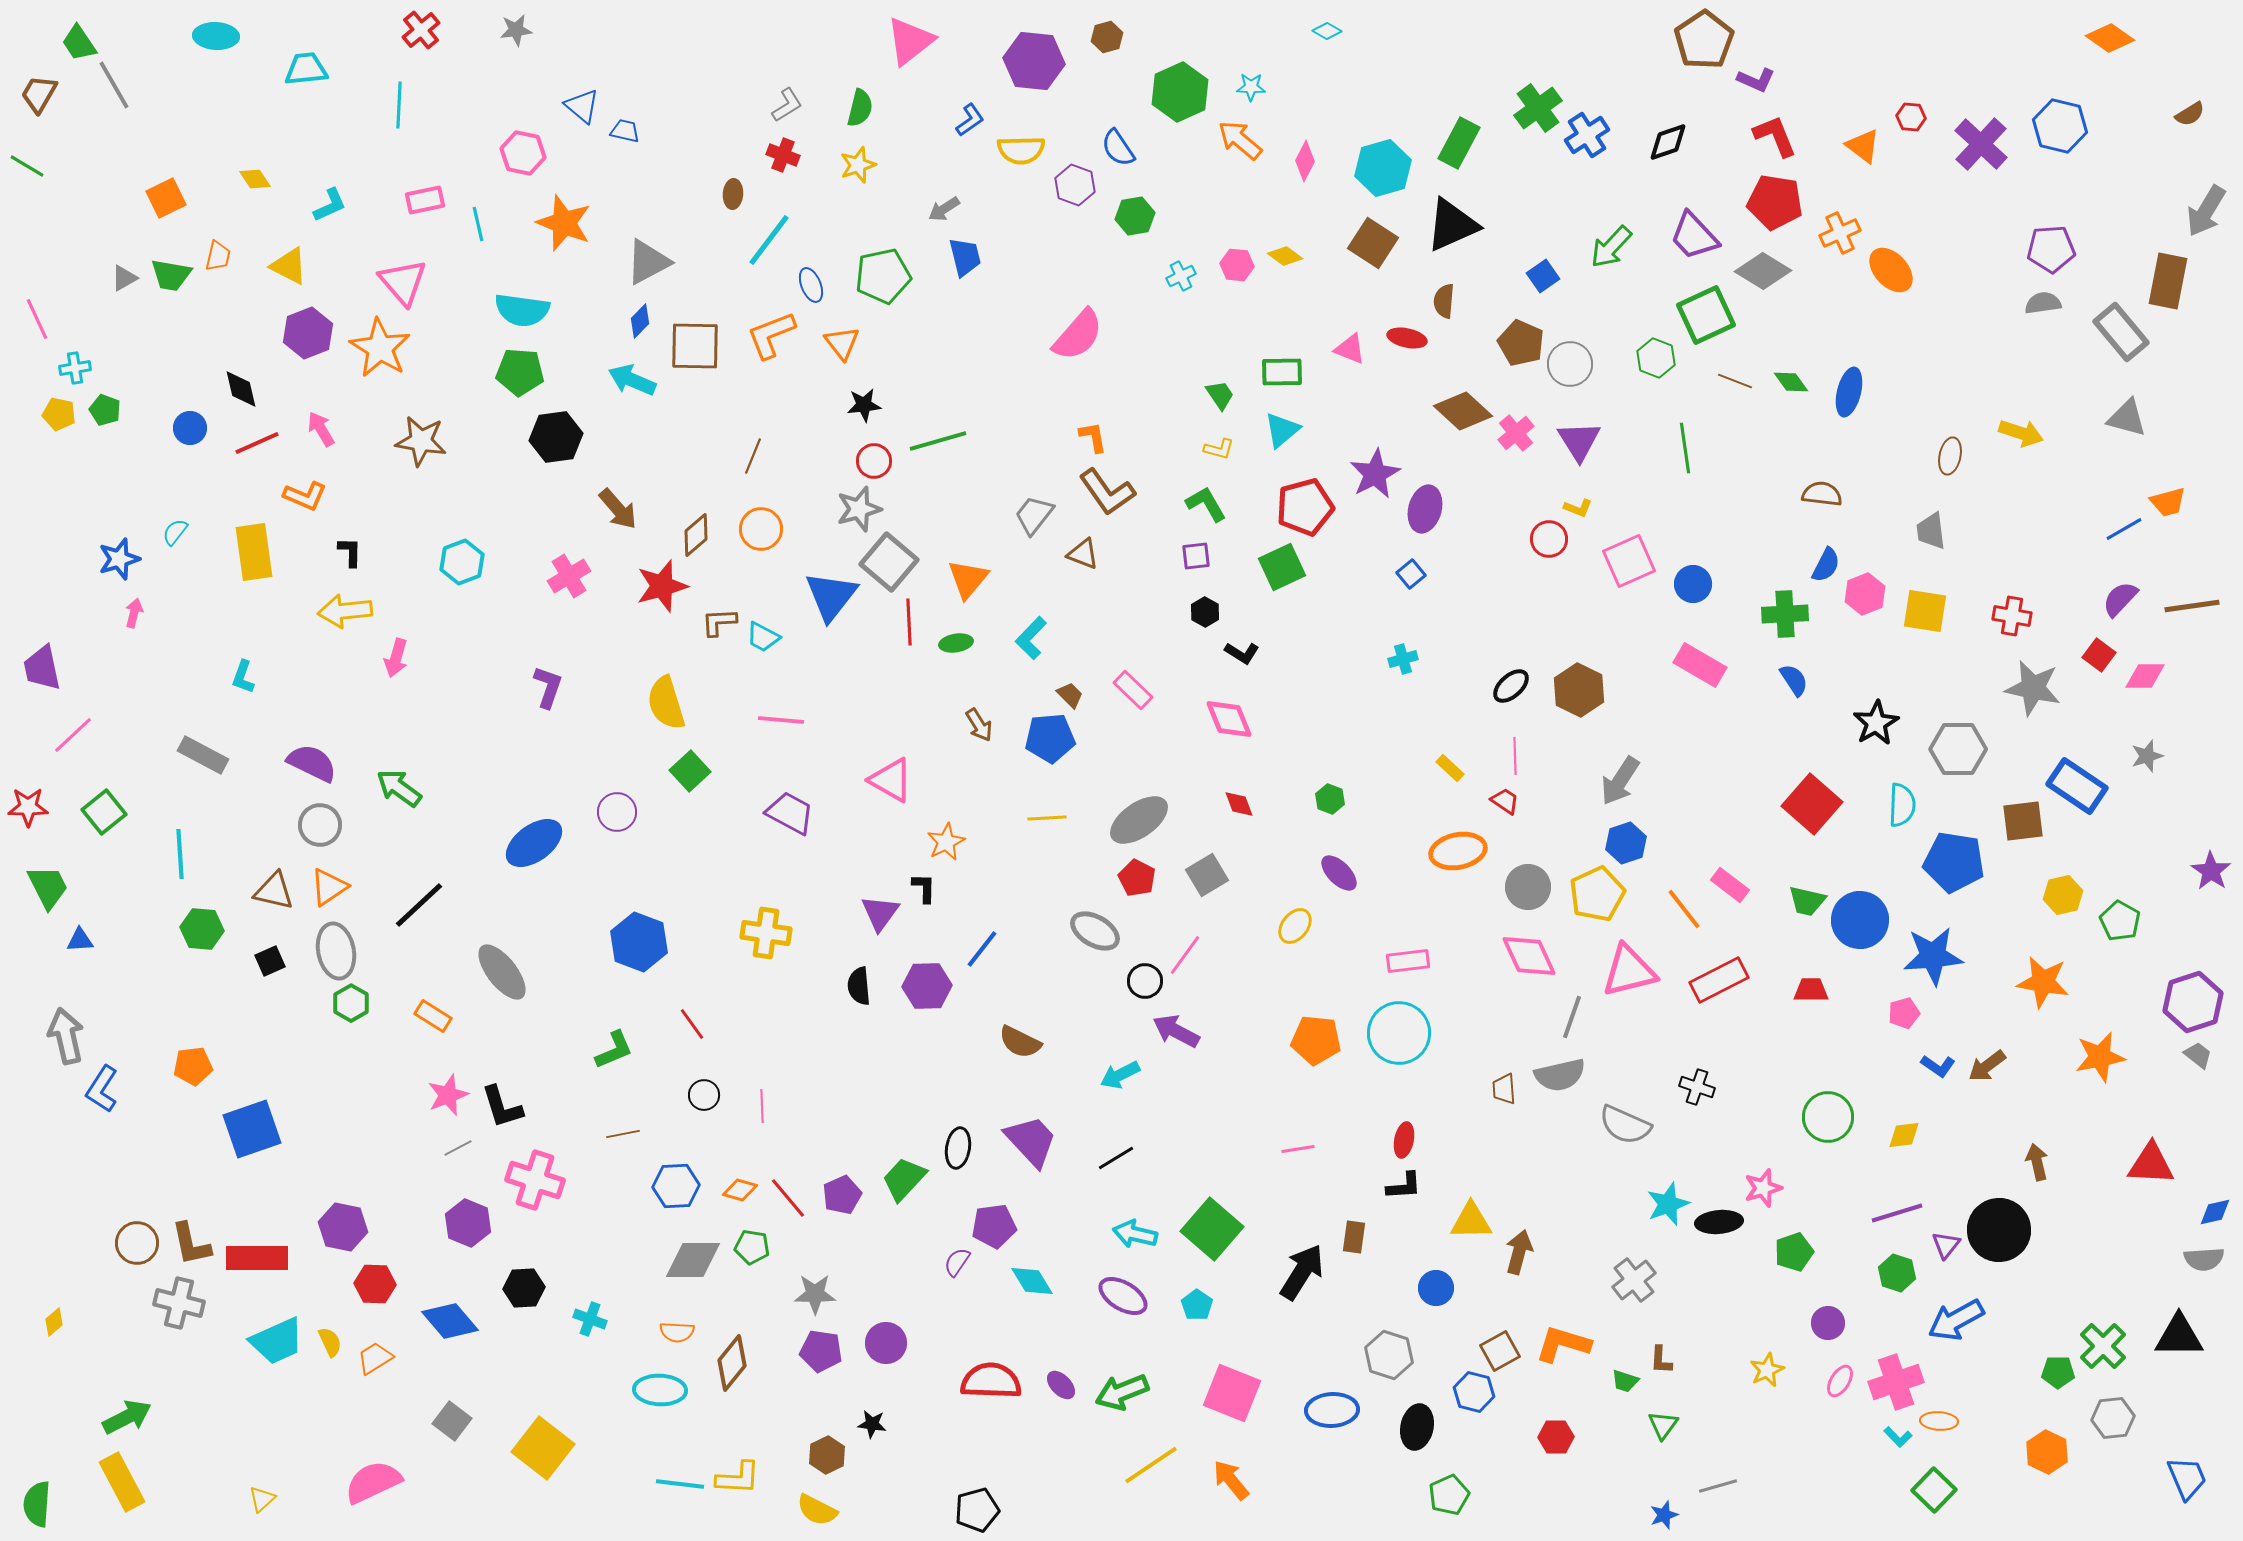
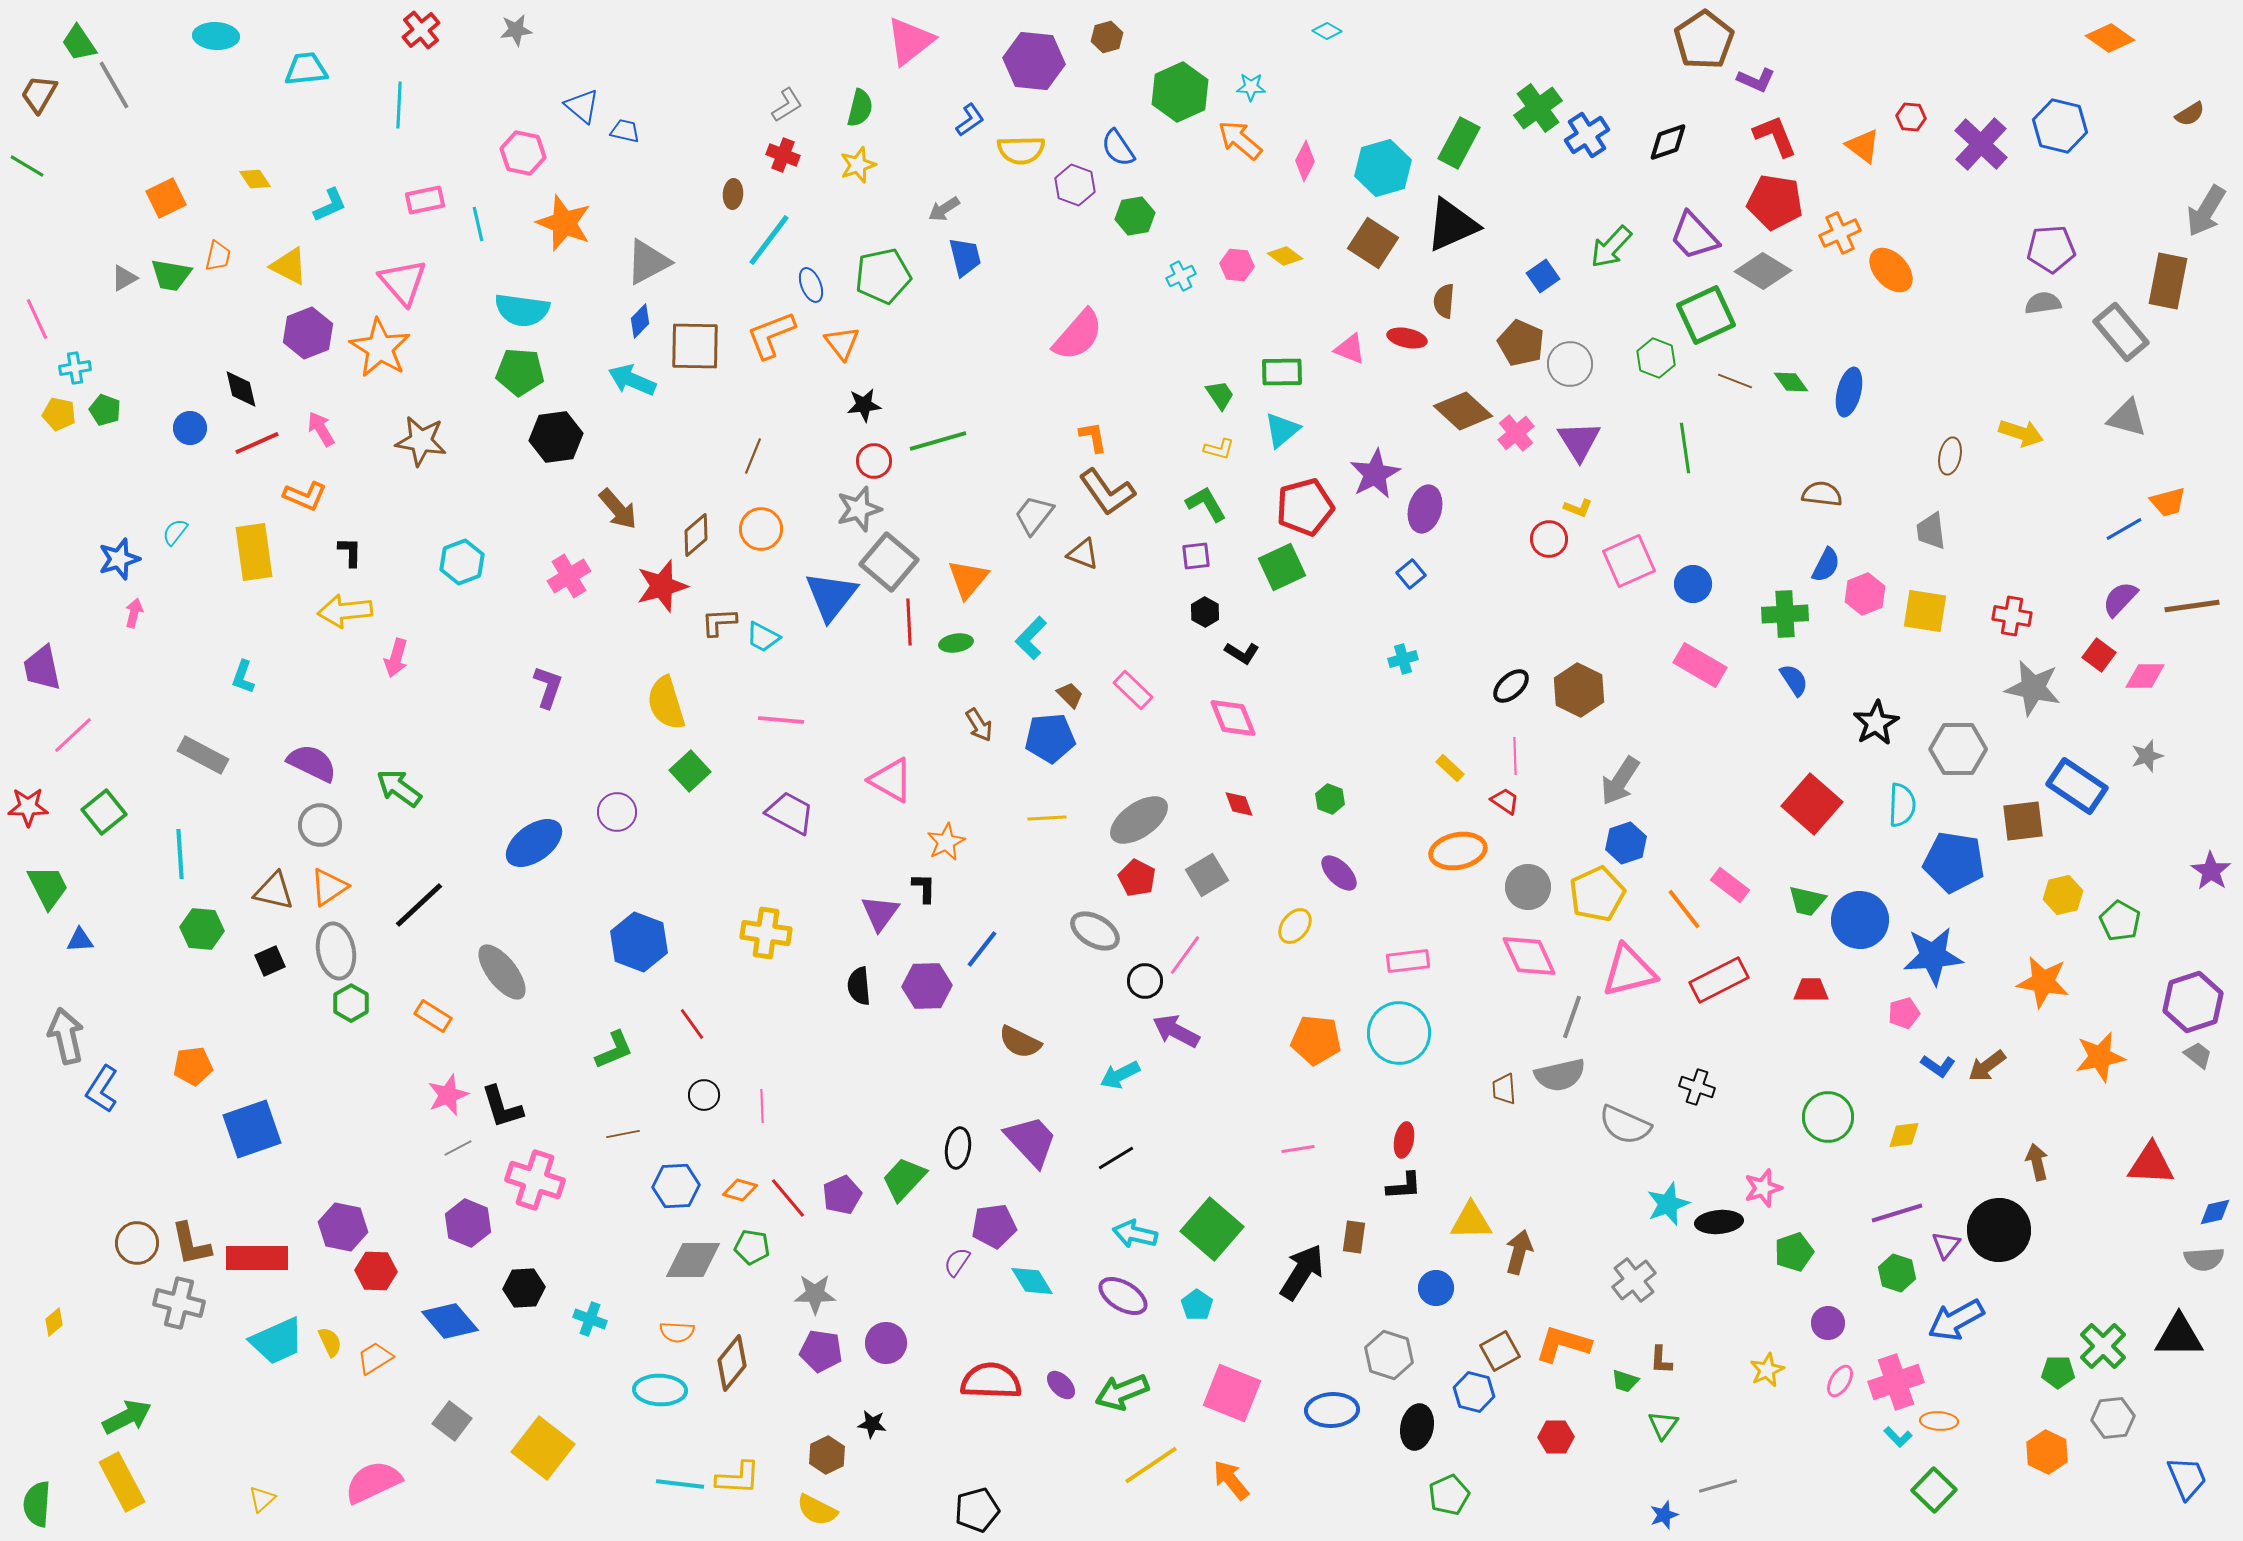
pink diamond at (1229, 719): moved 4 px right, 1 px up
red hexagon at (375, 1284): moved 1 px right, 13 px up
